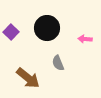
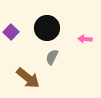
gray semicircle: moved 6 px left, 6 px up; rotated 49 degrees clockwise
